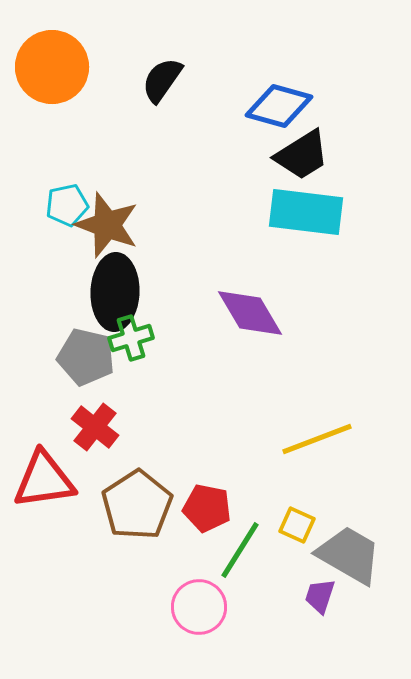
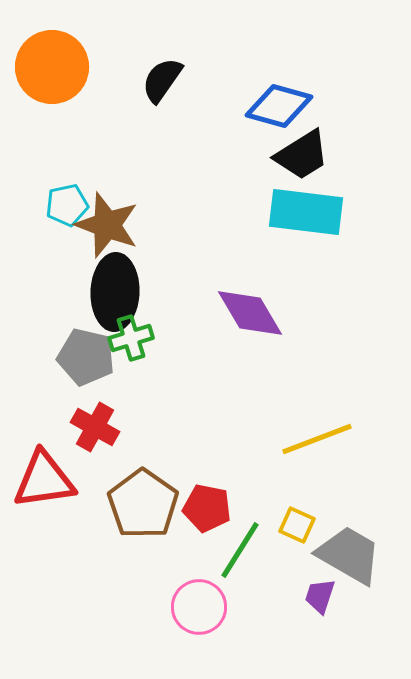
red cross: rotated 9 degrees counterclockwise
brown pentagon: moved 6 px right, 1 px up; rotated 4 degrees counterclockwise
